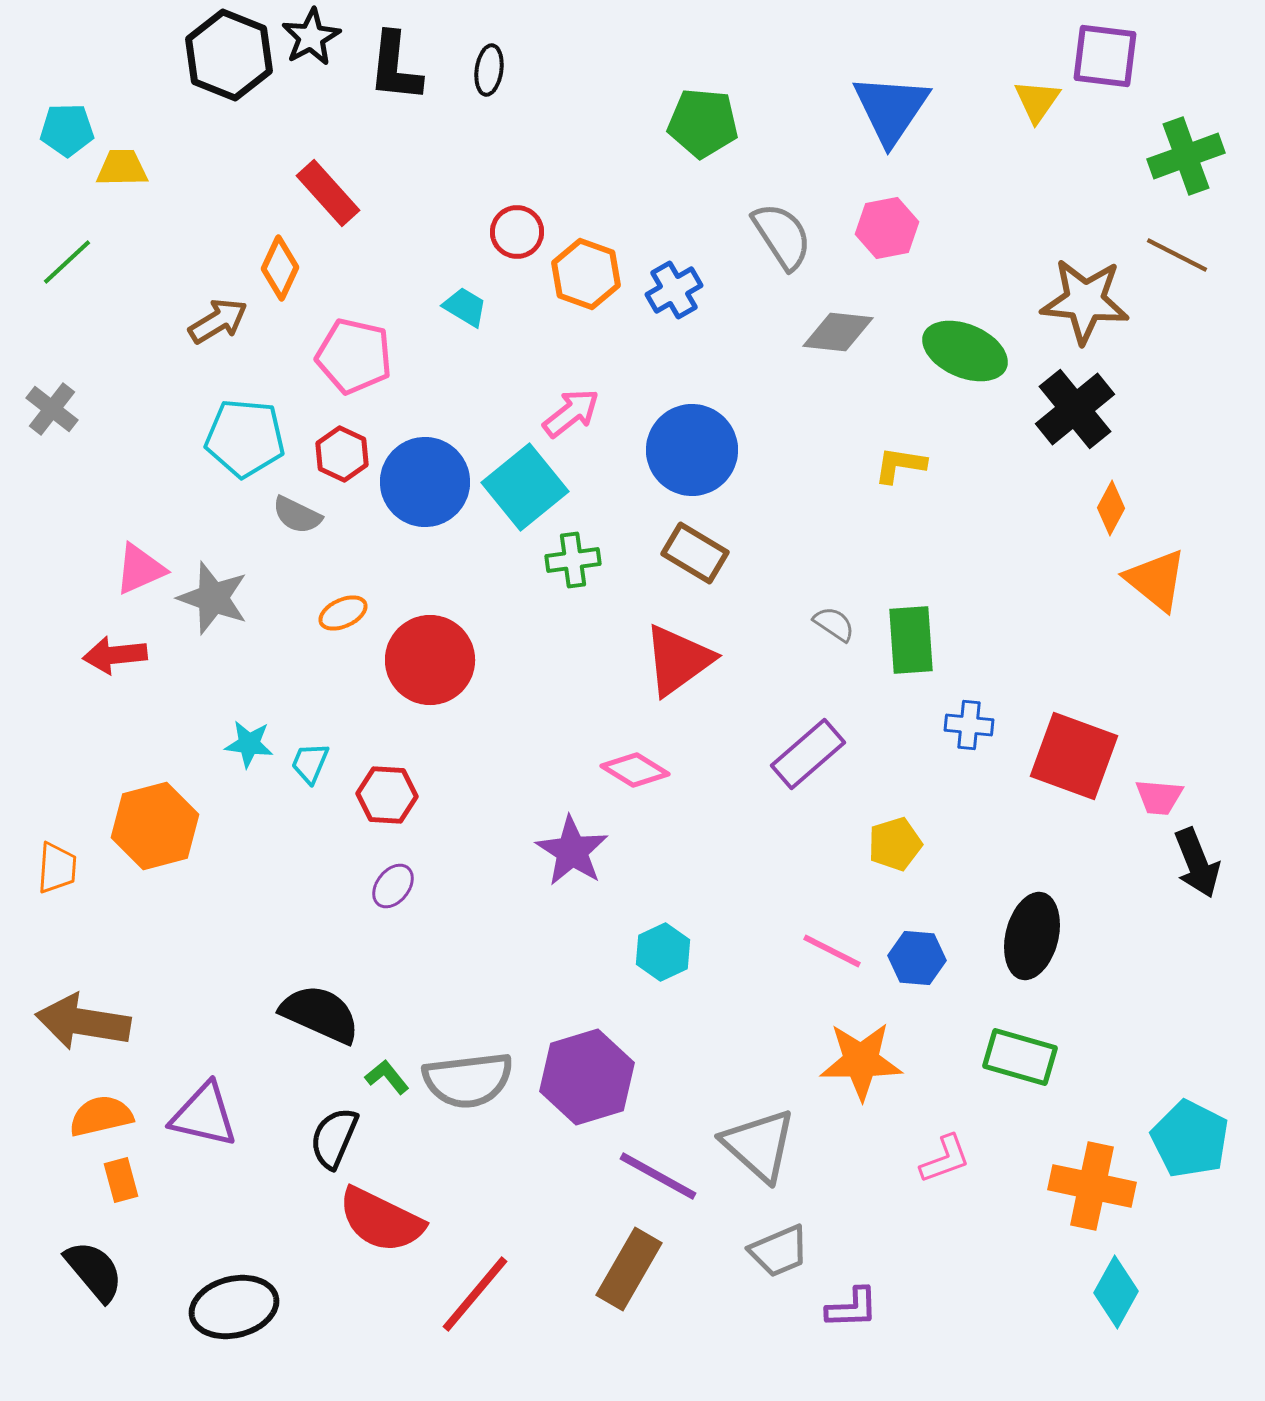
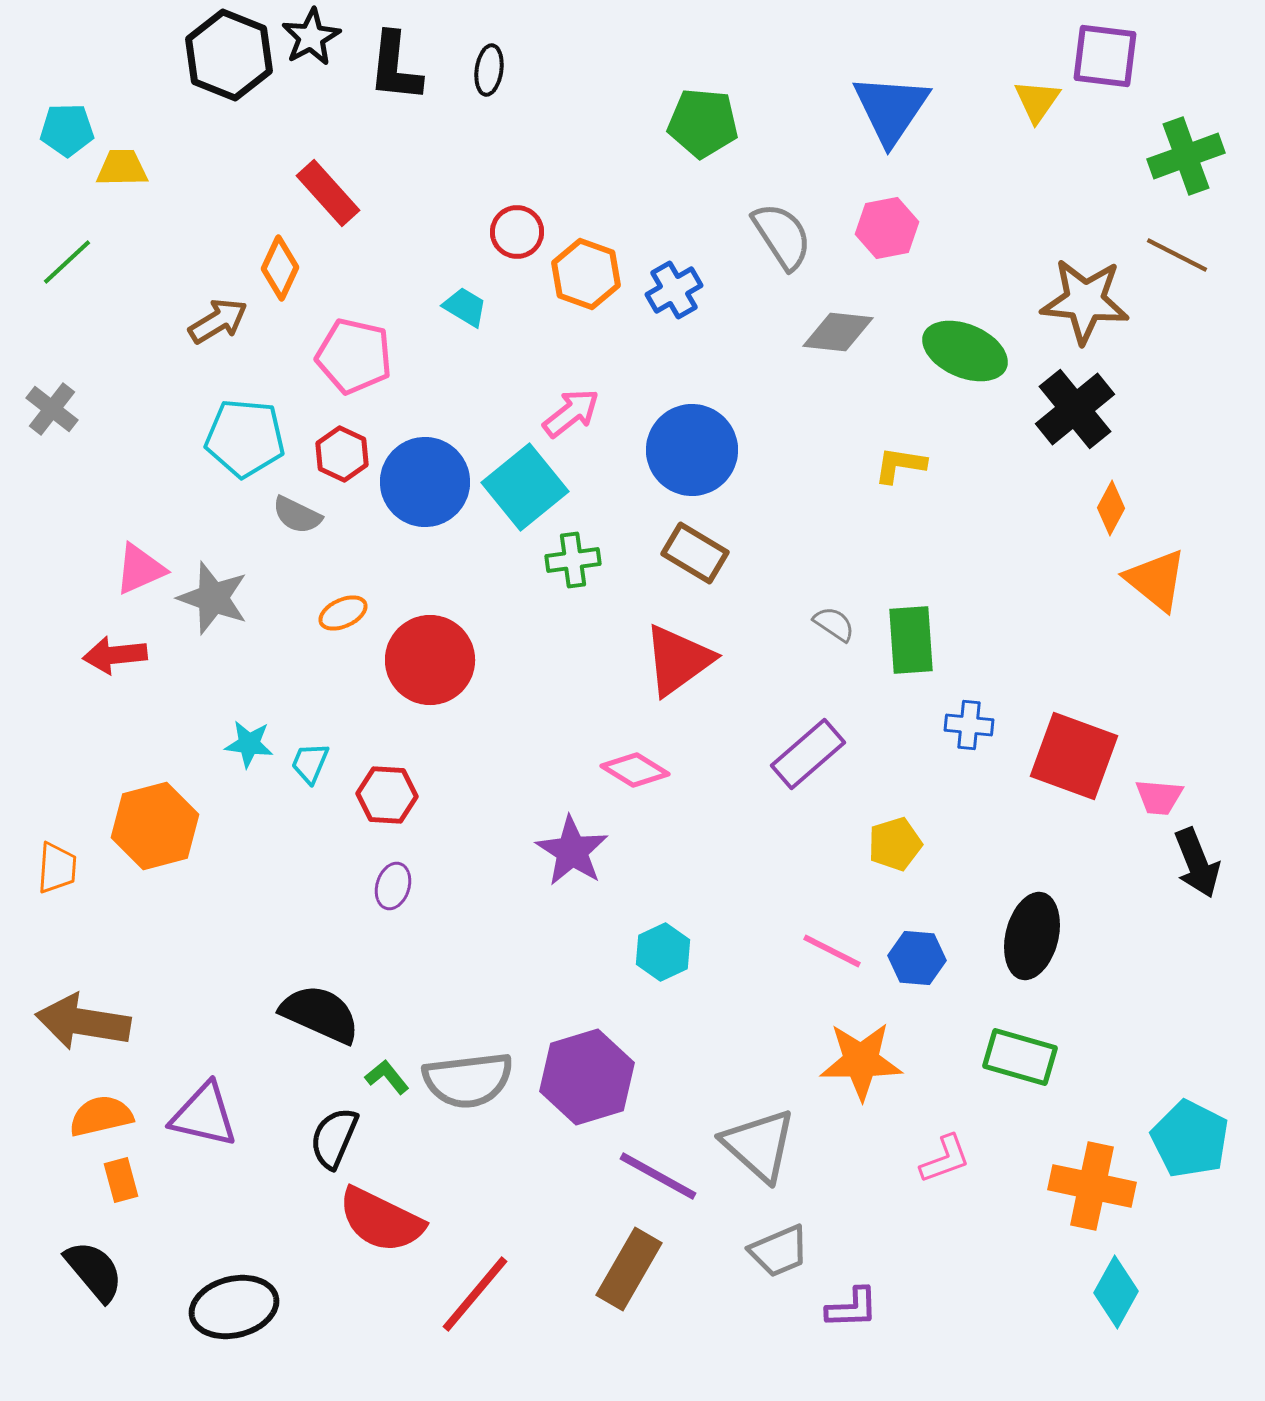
purple ellipse at (393, 886): rotated 21 degrees counterclockwise
